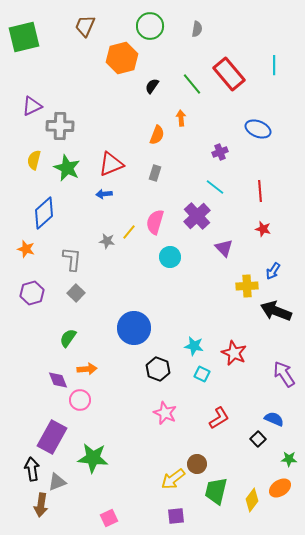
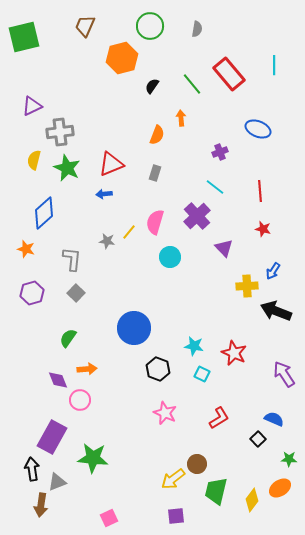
gray cross at (60, 126): moved 6 px down; rotated 8 degrees counterclockwise
